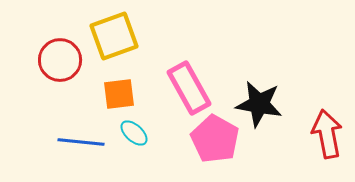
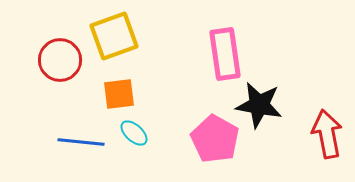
pink rectangle: moved 36 px right, 34 px up; rotated 21 degrees clockwise
black star: moved 1 px down
